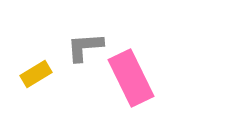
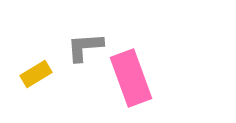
pink rectangle: rotated 6 degrees clockwise
